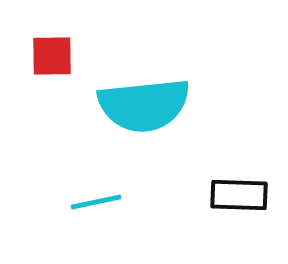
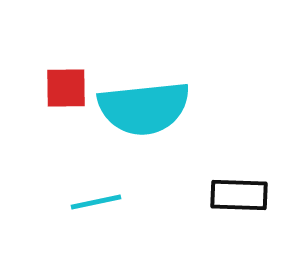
red square: moved 14 px right, 32 px down
cyan semicircle: moved 3 px down
